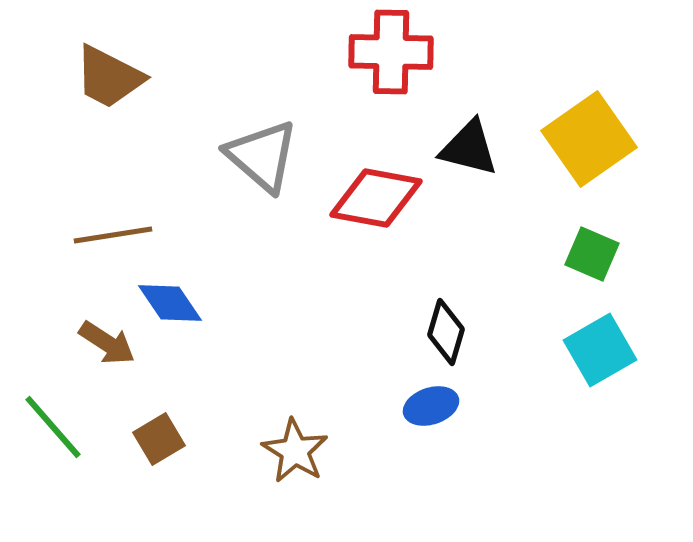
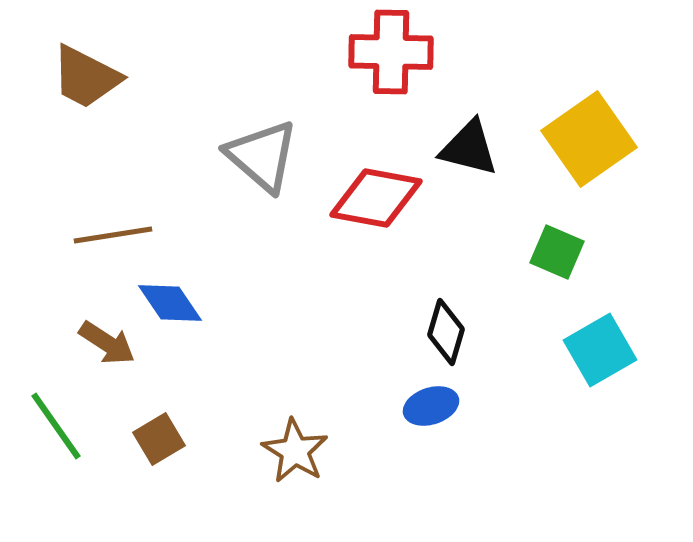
brown trapezoid: moved 23 px left
green square: moved 35 px left, 2 px up
green line: moved 3 px right, 1 px up; rotated 6 degrees clockwise
